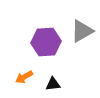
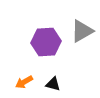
orange arrow: moved 5 px down
black triangle: rotated 21 degrees clockwise
